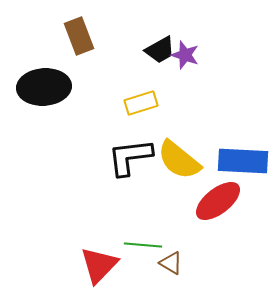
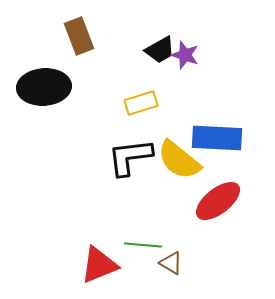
blue rectangle: moved 26 px left, 23 px up
red triangle: rotated 24 degrees clockwise
